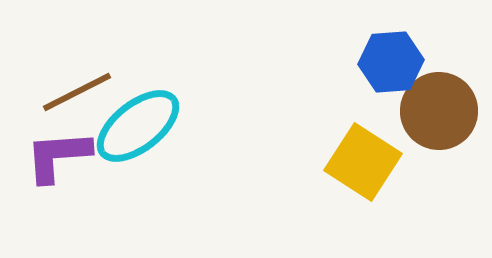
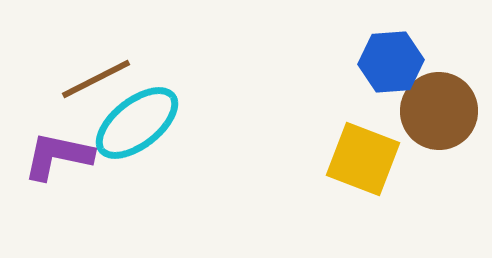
brown line: moved 19 px right, 13 px up
cyan ellipse: moved 1 px left, 3 px up
purple L-shape: rotated 16 degrees clockwise
yellow square: moved 3 px up; rotated 12 degrees counterclockwise
